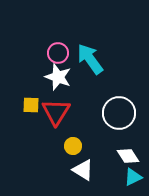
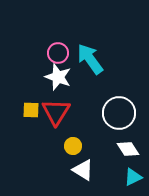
yellow square: moved 5 px down
white diamond: moved 7 px up
